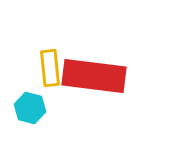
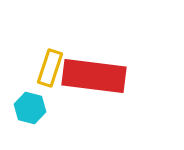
yellow rectangle: rotated 24 degrees clockwise
